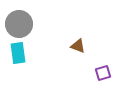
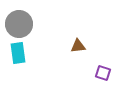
brown triangle: rotated 28 degrees counterclockwise
purple square: rotated 35 degrees clockwise
